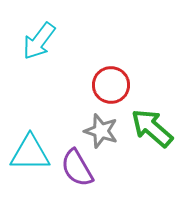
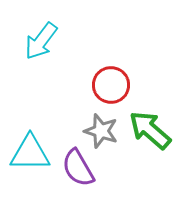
cyan arrow: moved 2 px right
green arrow: moved 2 px left, 2 px down
purple semicircle: moved 1 px right
